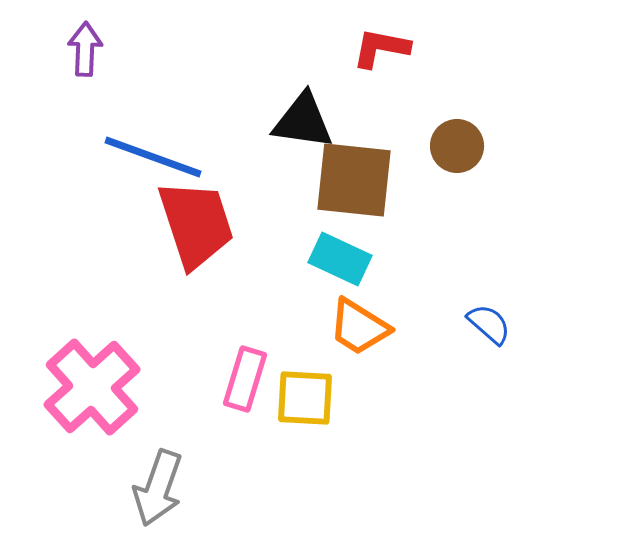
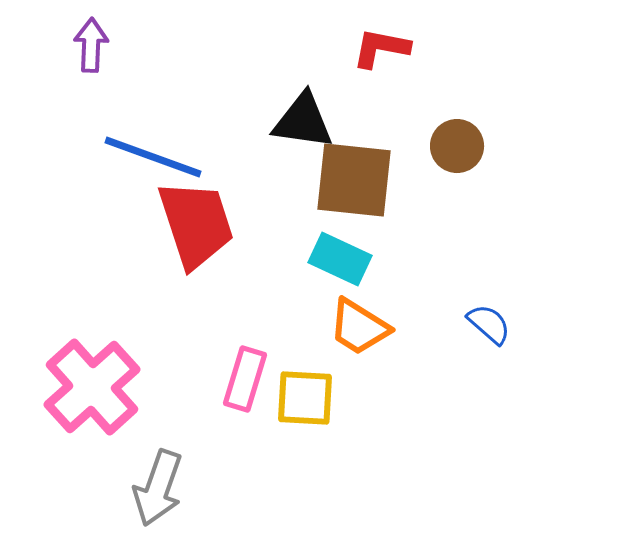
purple arrow: moved 6 px right, 4 px up
